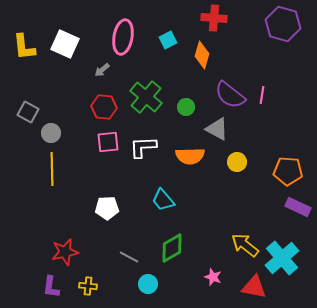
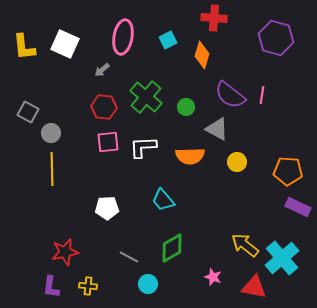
purple hexagon: moved 7 px left, 14 px down
